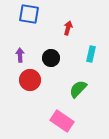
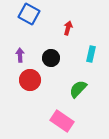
blue square: rotated 20 degrees clockwise
